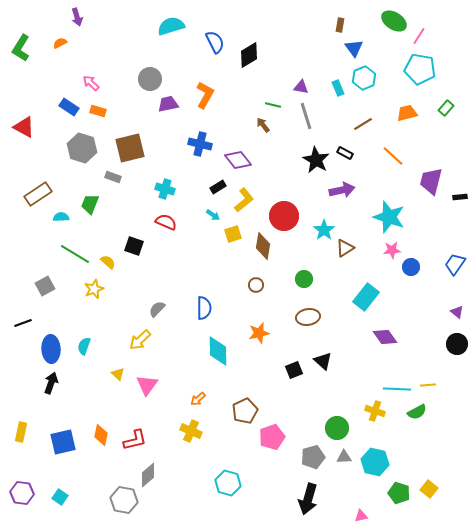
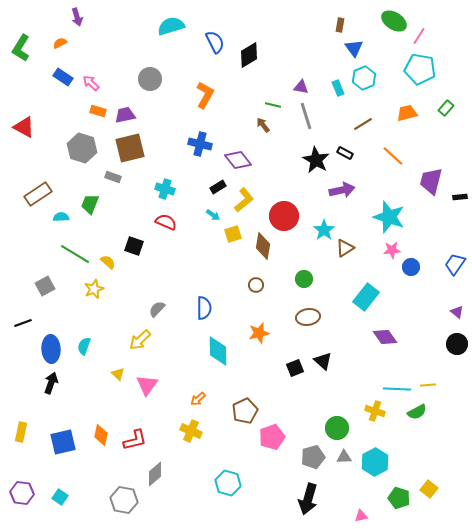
purple trapezoid at (168, 104): moved 43 px left, 11 px down
blue rectangle at (69, 107): moved 6 px left, 30 px up
black square at (294, 370): moved 1 px right, 2 px up
cyan hexagon at (375, 462): rotated 20 degrees clockwise
gray diamond at (148, 475): moved 7 px right, 1 px up
green pentagon at (399, 493): moved 5 px down
